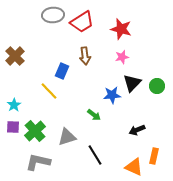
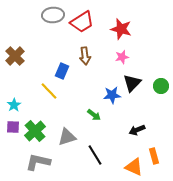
green circle: moved 4 px right
orange rectangle: rotated 28 degrees counterclockwise
